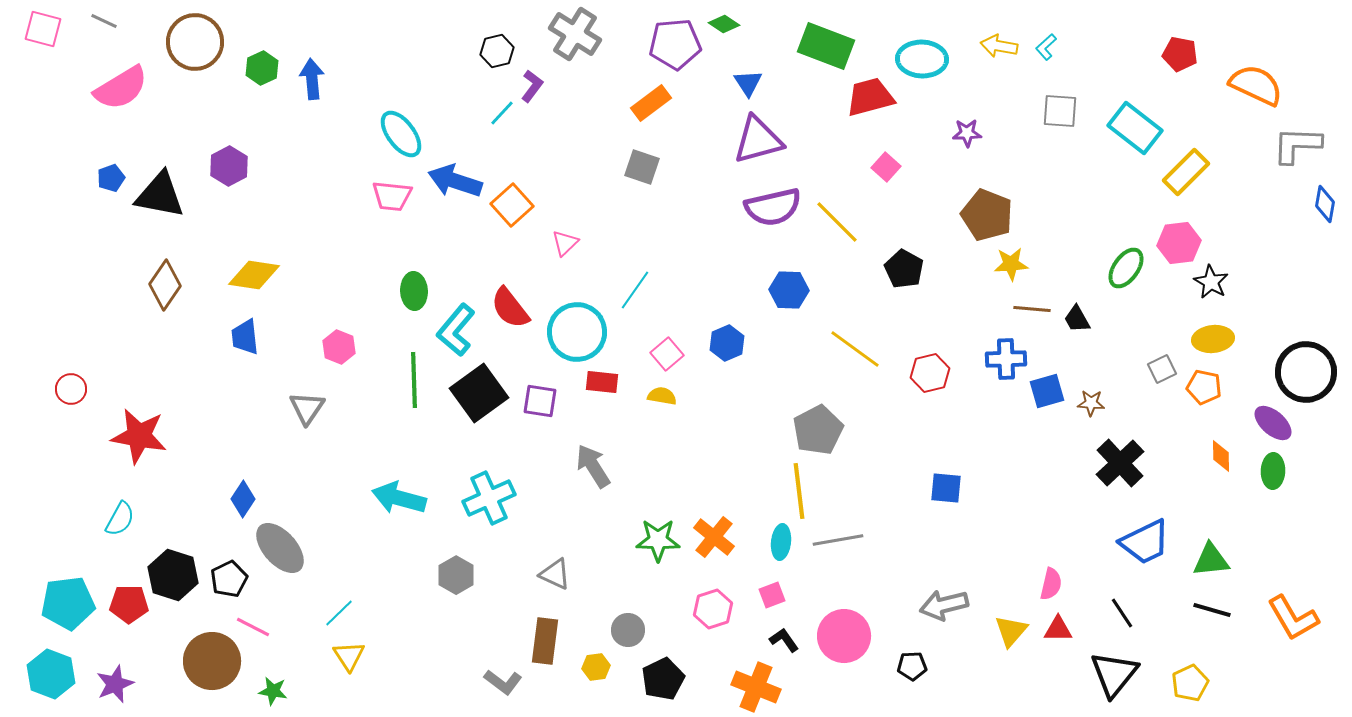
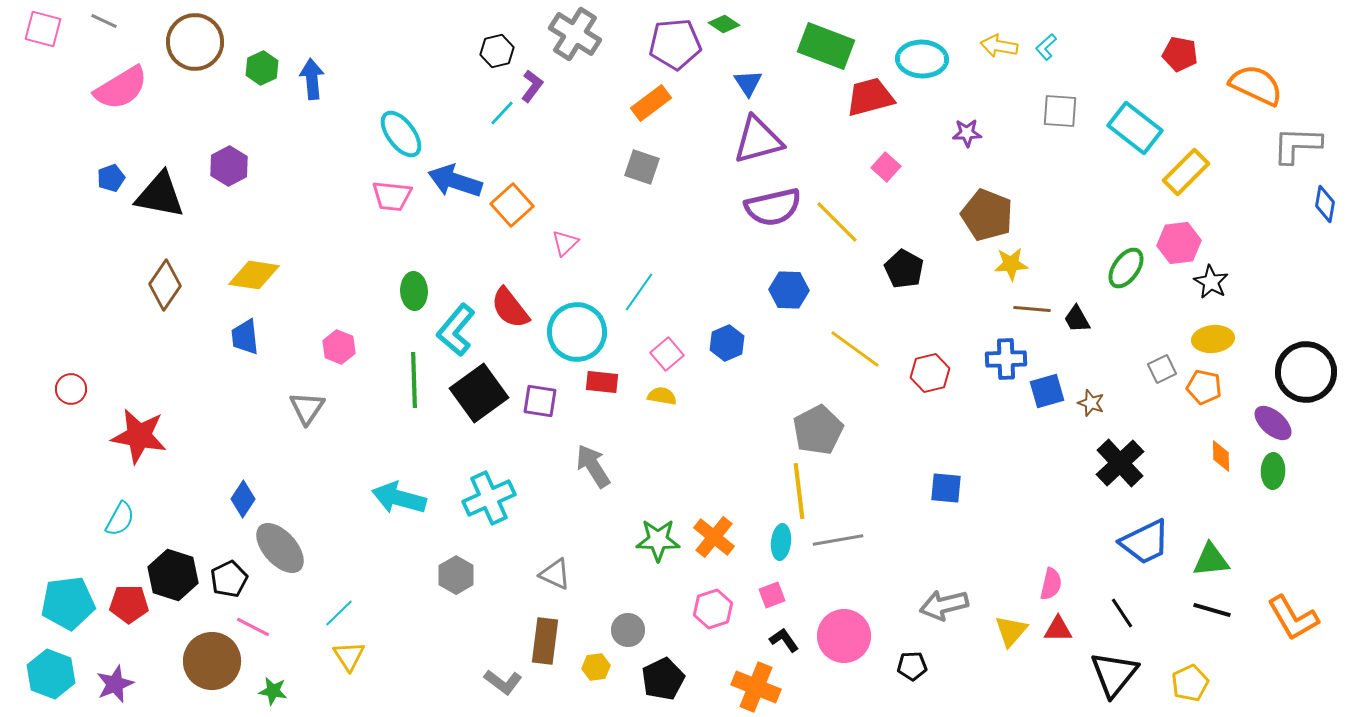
cyan line at (635, 290): moved 4 px right, 2 px down
brown star at (1091, 403): rotated 16 degrees clockwise
